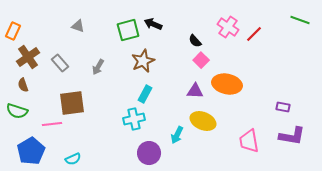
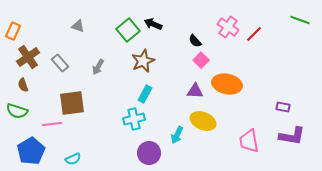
green square: rotated 25 degrees counterclockwise
